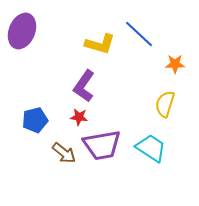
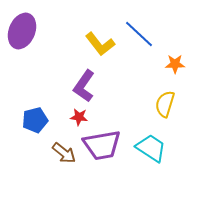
yellow L-shape: rotated 36 degrees clockwise
